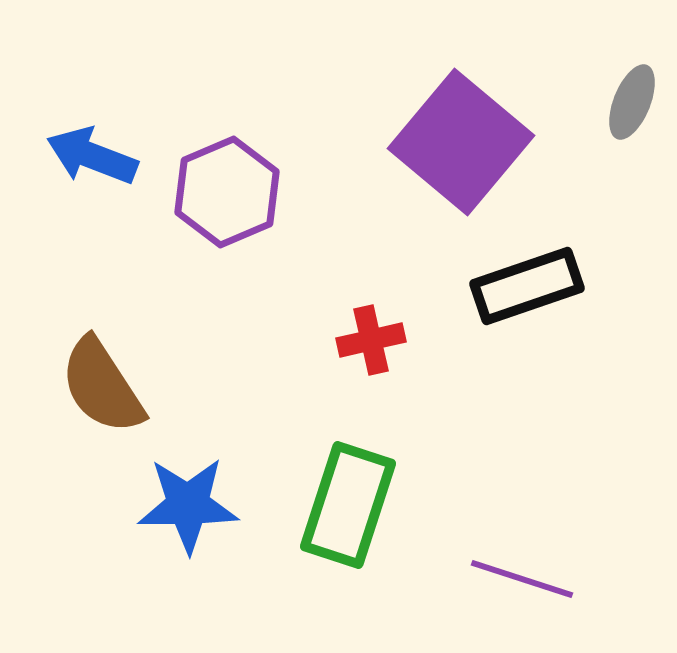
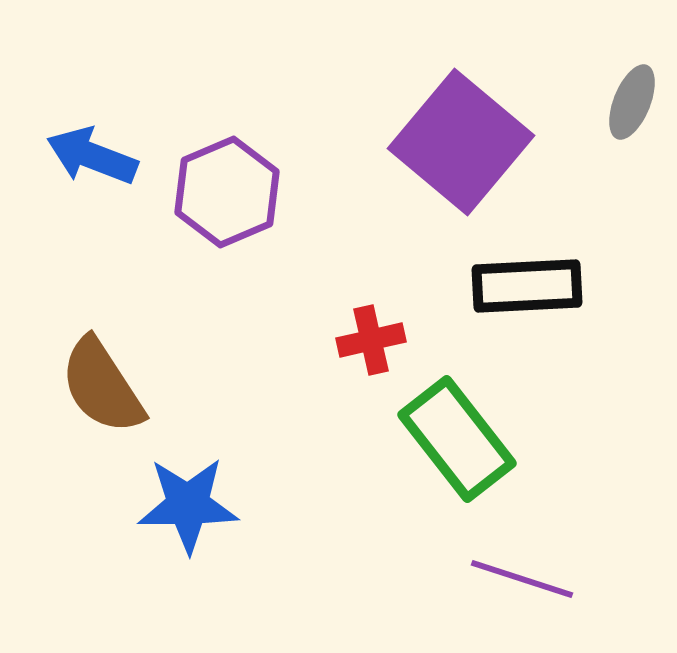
black rectangle: rotated 16 degrees clockwise
green rectangle: moved 109 px right, 66 px up; rotated 56 degrees counterclockwise
